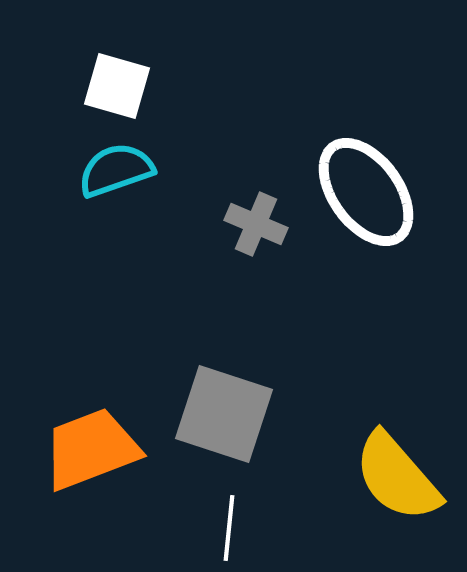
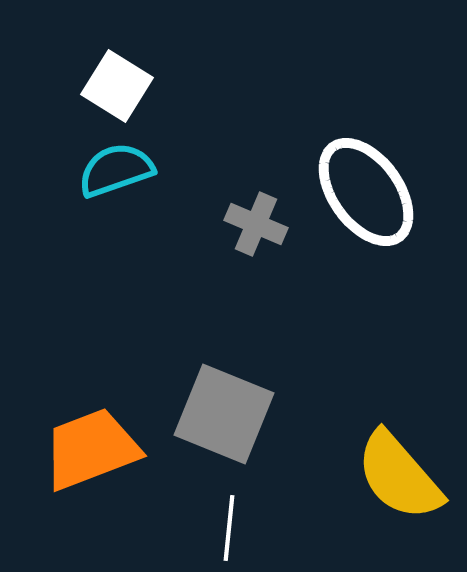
white square: rotated 16 degrees clockwise
gray square: rotated 4 degrees clockwise
yellow semicircle: moved 2 px right, 1 px up
